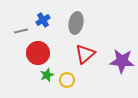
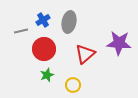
gray ellipse: moved 7 px left, 1 px up
red circle: moved 6 px right, 4 px up
purple star: moved 3 px left, 18 px up
yellow circle: moved 6 px right, 5 px down
